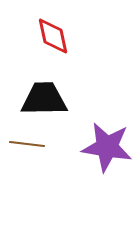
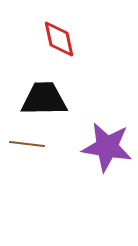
red diamond: moved 6 px right, 3 px down
